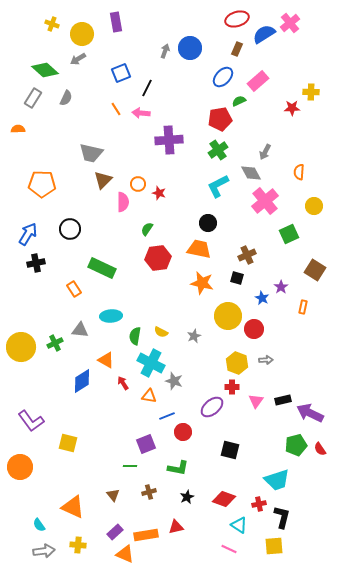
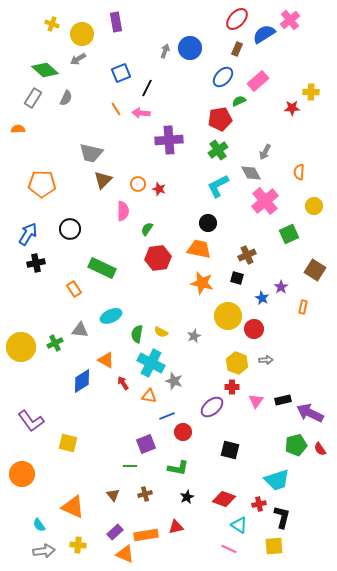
red ellipse at (237, 19): rotated 30 degrees counterclockwise
pink cross at (290, 23): moved 3 px up
red star at (159, 193): moved 4 px up
pink semicircle at (123, 202): moved 9 px down
cyan ellipse at (111, 316): rotated 20 degrees counterclockwise
green semicircle at (135, 336): moved 2 px right, 2 px up
orange circle at (20, 467): moved 2 px right, 7 px down
brown cross at (149, 492): moved 4 px left, 2 px down
